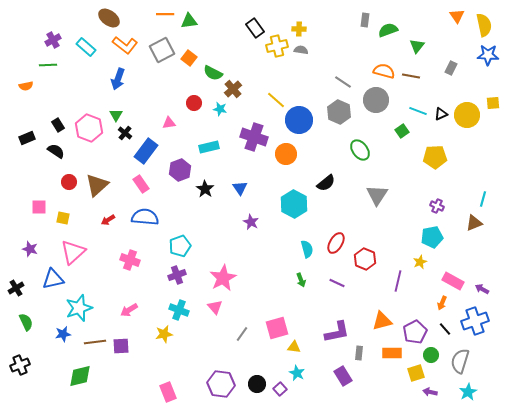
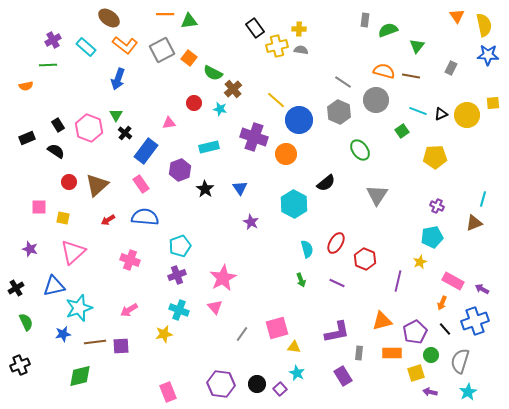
blue triangle at (53, 279): moved 1 px right, 7 px down
